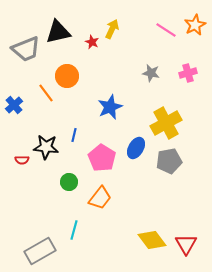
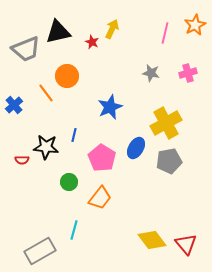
pink line: moved 1 px left, 3 px down; rotated 70 degrees clockwise
red triangle: rotated 10 degrees counterclockwise
